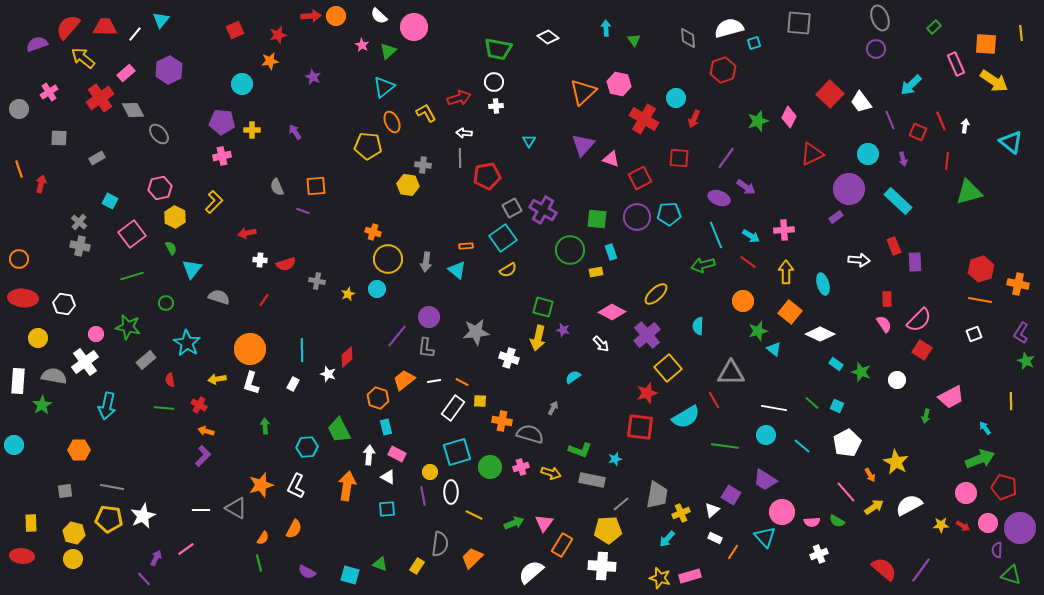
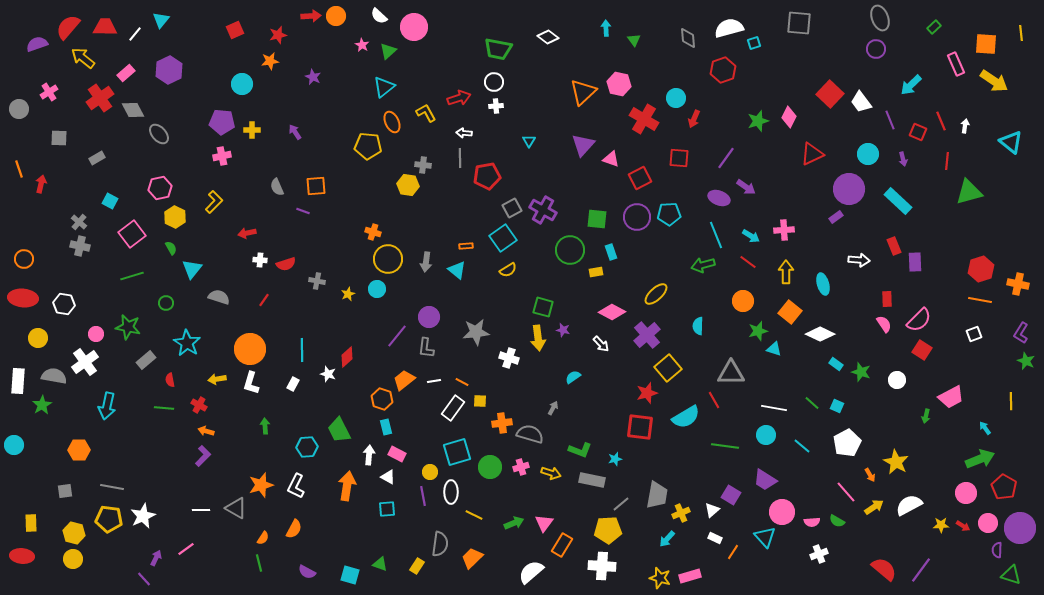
orange circle at (19, 259): moved 5 px right
yellow arrow at (538, 338): rotated 20 degrees counterclockwise
cyan triangle at (774, 349): rotated 21 degrees counterclockwise
orange hexagon at (378, 398): moved 4 px right, 1 px down
orange cross at (502, 421): moved 2 px down; rotated 18 degrees counterclockwise
red pentagon at (1004, 487): rotated 15 degrees clockwise
